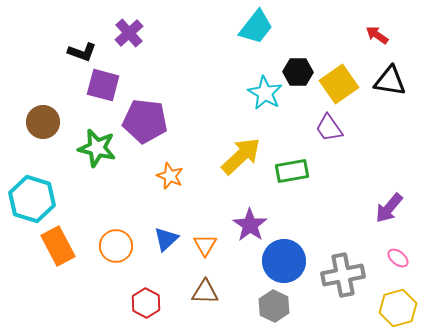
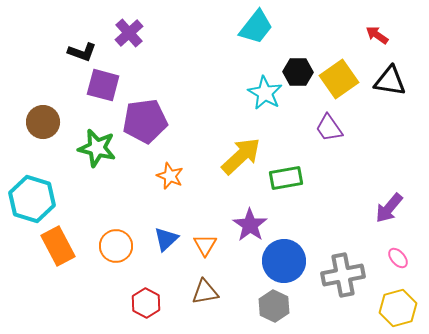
yellow square: moved 5 px up
purple pentagon: rotated 15 degrees counterclockwise
green rectangle: moved 6 px left, 7 px down
pink ellipse: rotated 10 degrees clockwise
brown triangle: rotated 12 degrees counterclockwise
